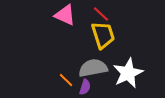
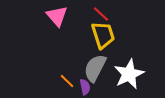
pink triangle: moved 8 px left, 1 px down; rotated 25 degrees clockwise
gray semicircle: moved 2 px right; rotated 52 degrees counterclockwise
white star: moved 1 px right, 1 px down
orange line: moved 1 px right, 1 px down
purple semicircle: rotated 28 degrees counterclockwise
